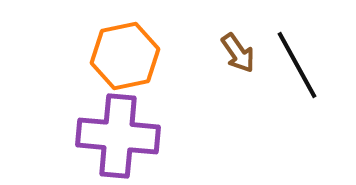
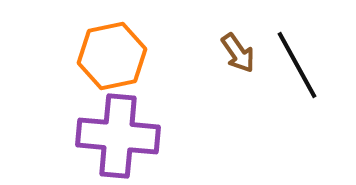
orange hexagon: moved 13 px left
